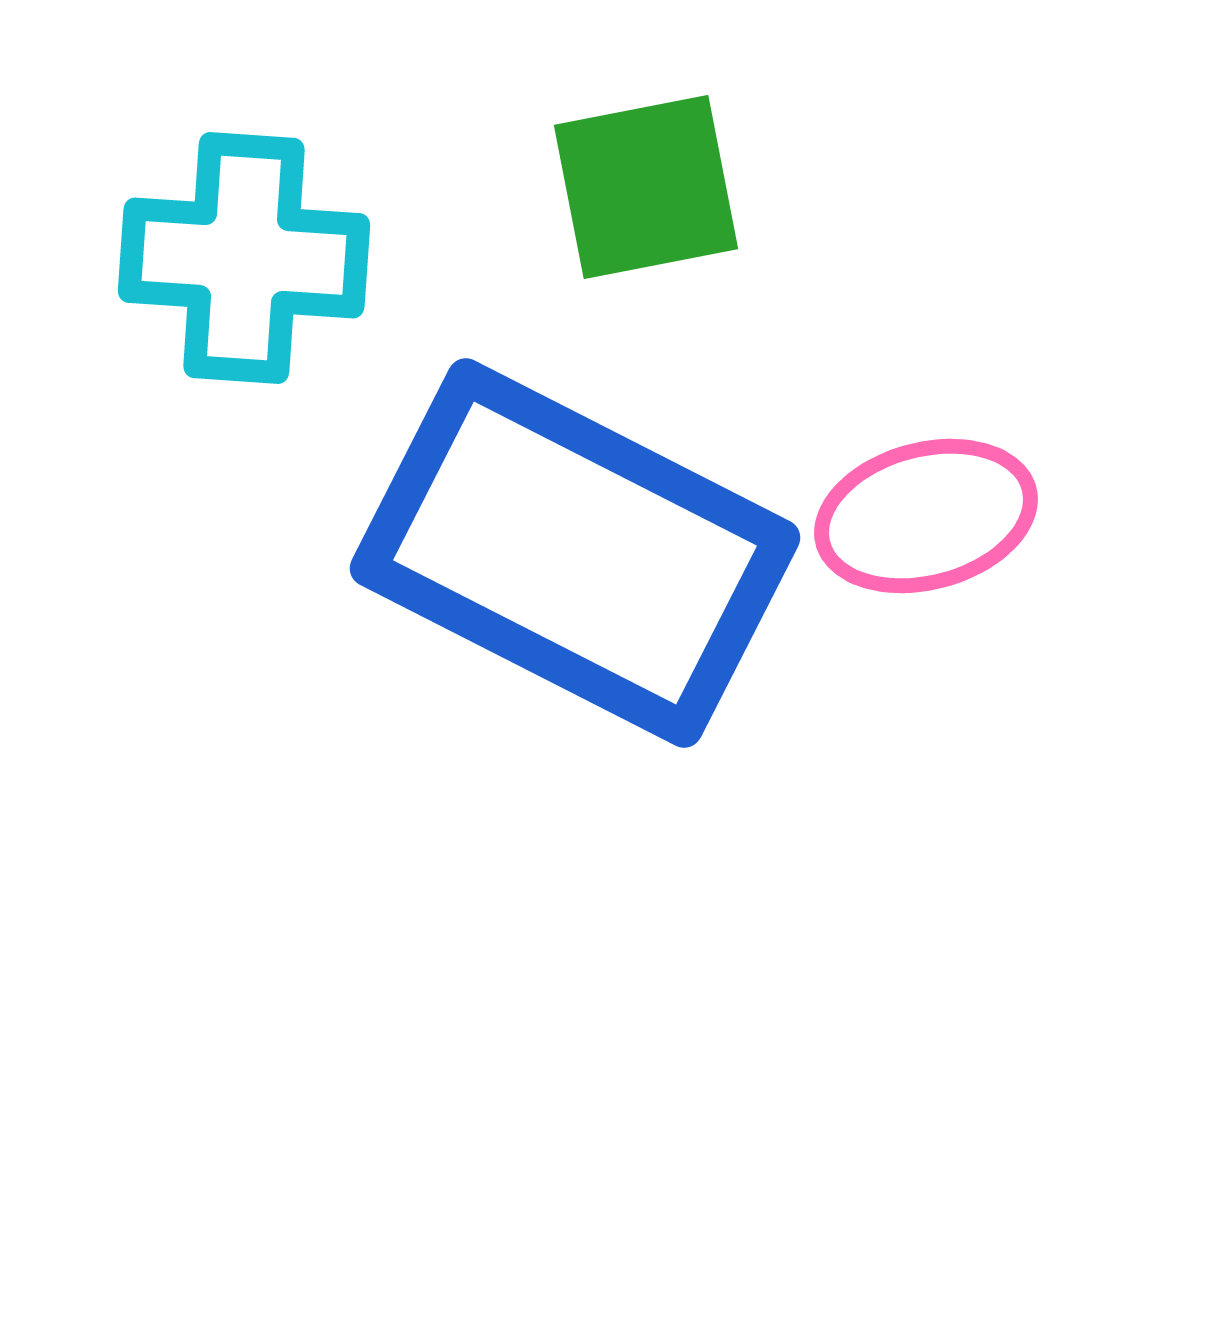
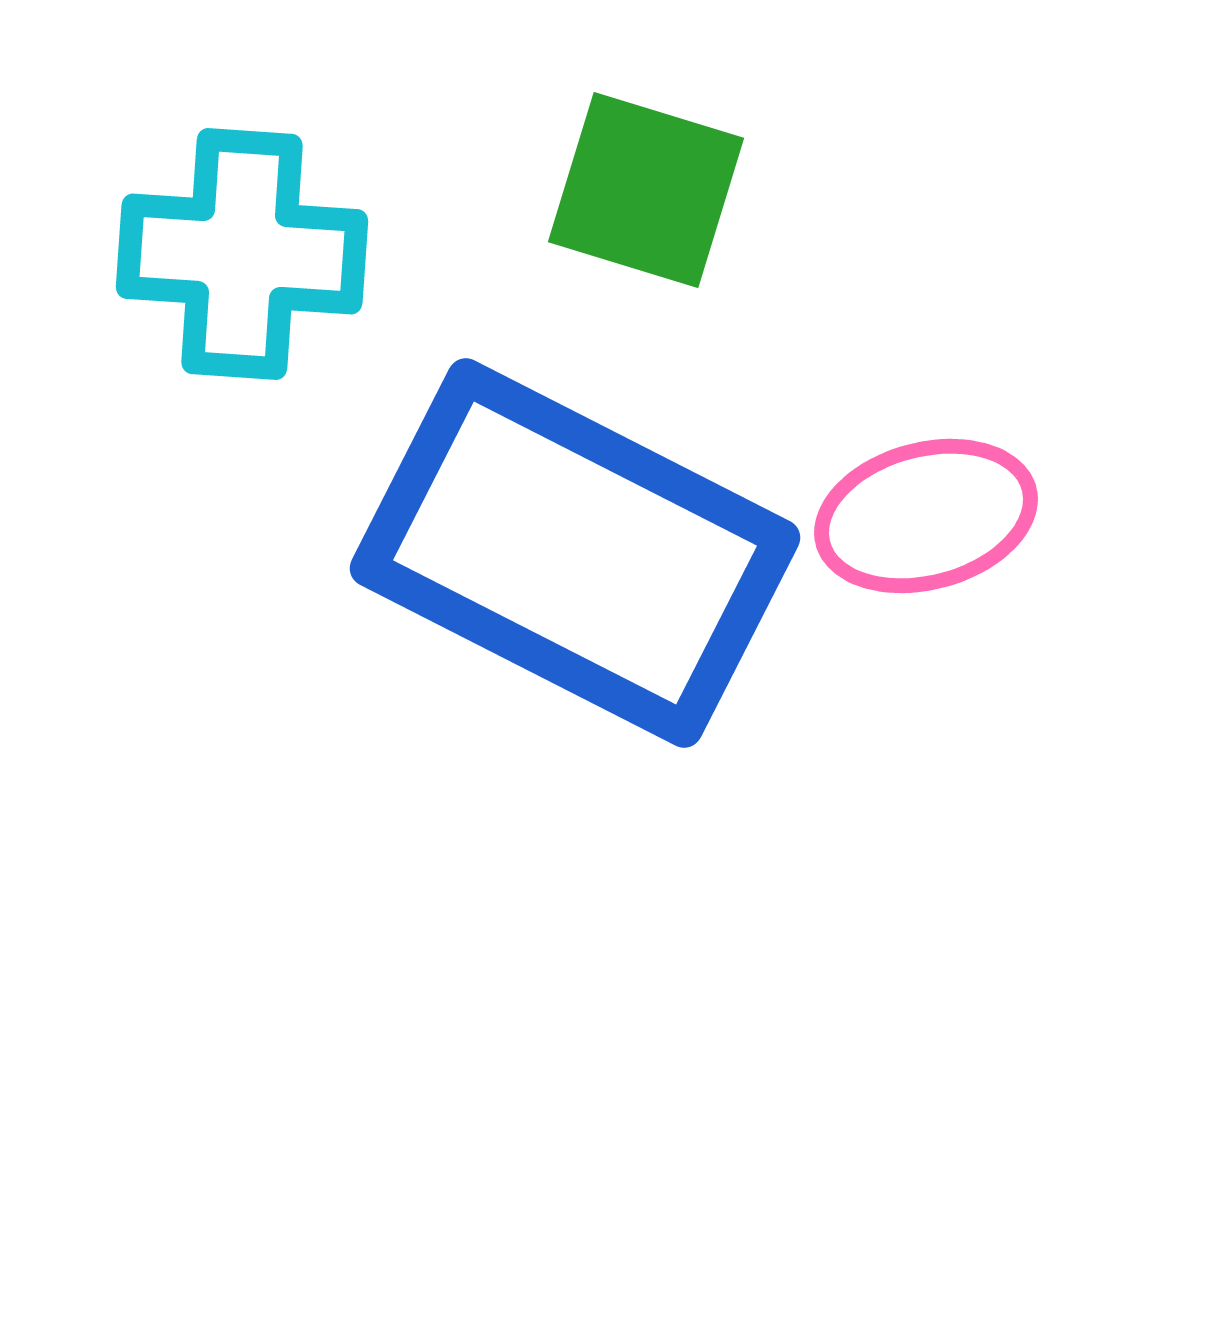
green square: moved 3 px down; rotated 28 degrees clockwise
cyan cross: moved 2 px left, 4 px up
